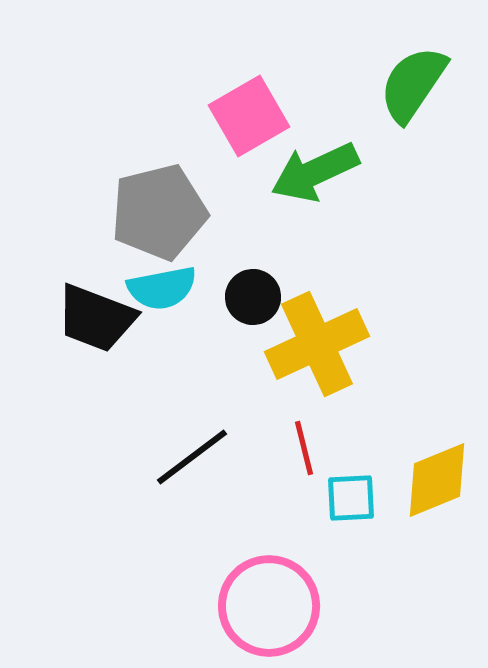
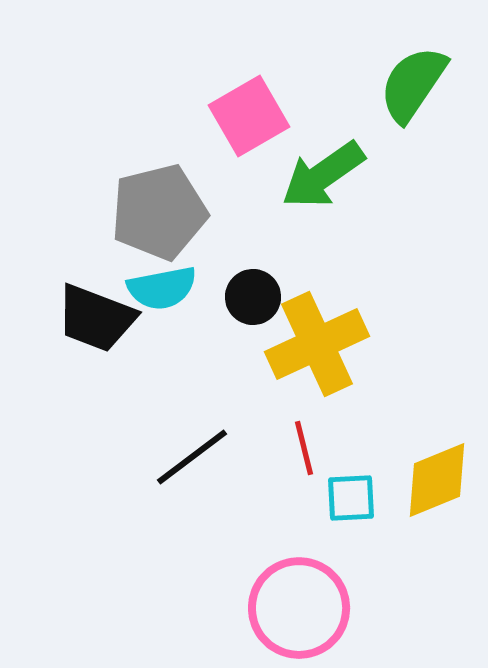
green arrow: moved 8 px right, 3 px down; rotated 10 degrees counterclockwise
pink circle: moved 30 px right, 2 px down
